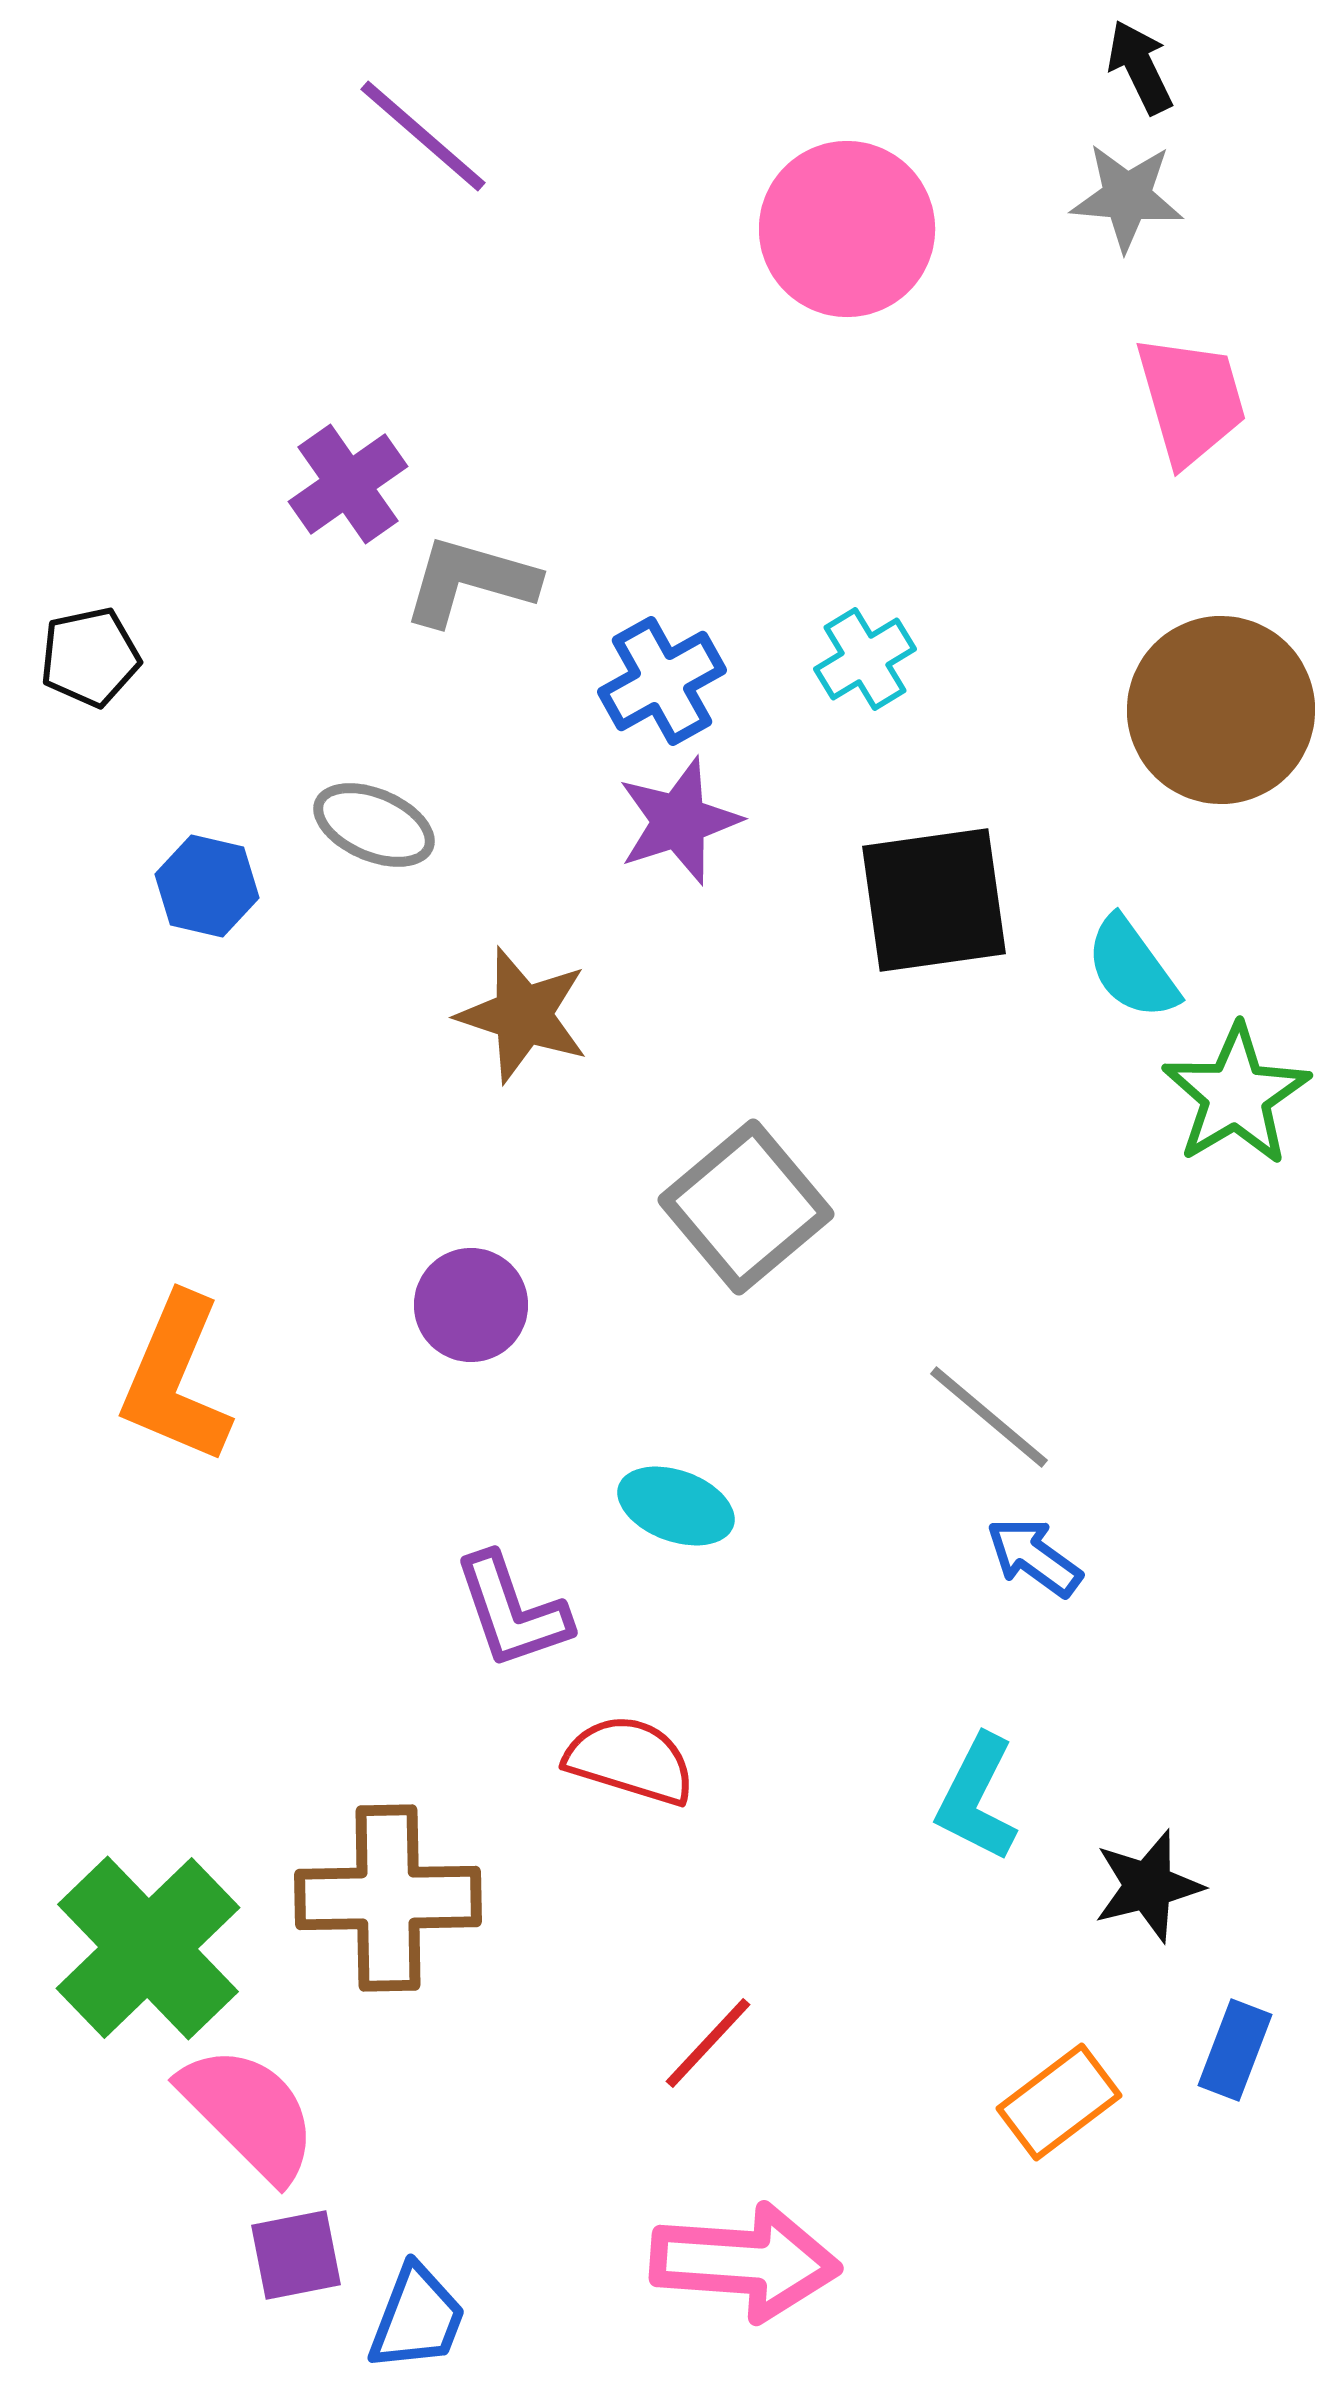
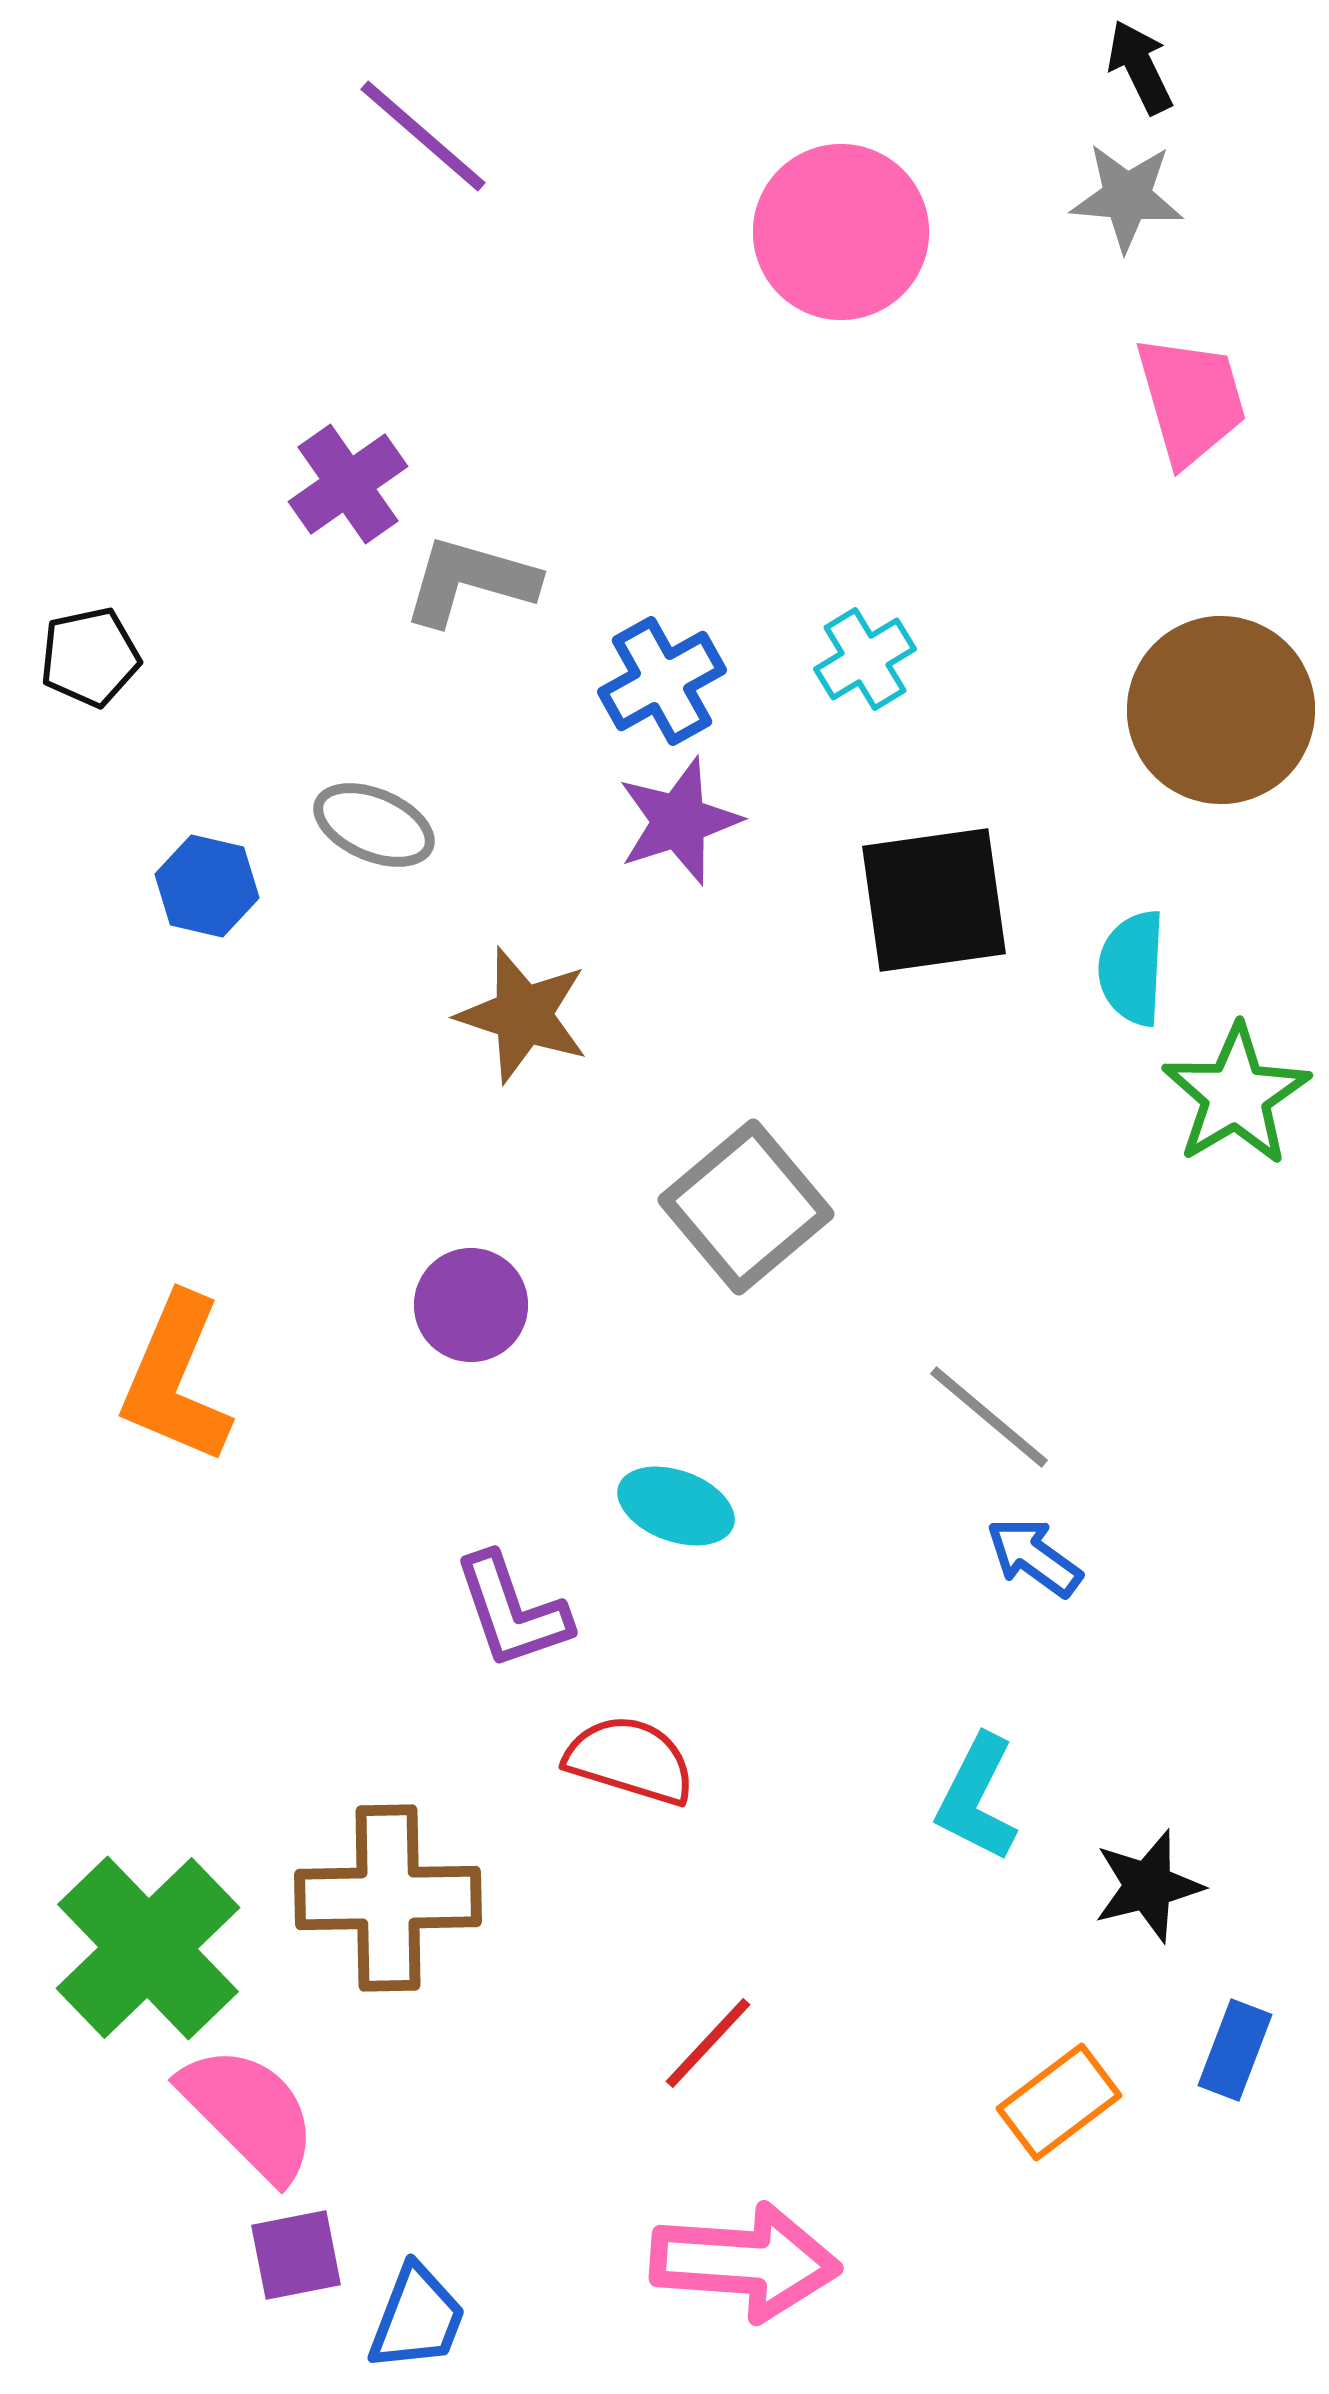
pink circle: moved 6 px left, 3 px down
cyan semicircle: rotated 39 degrees clockwise
